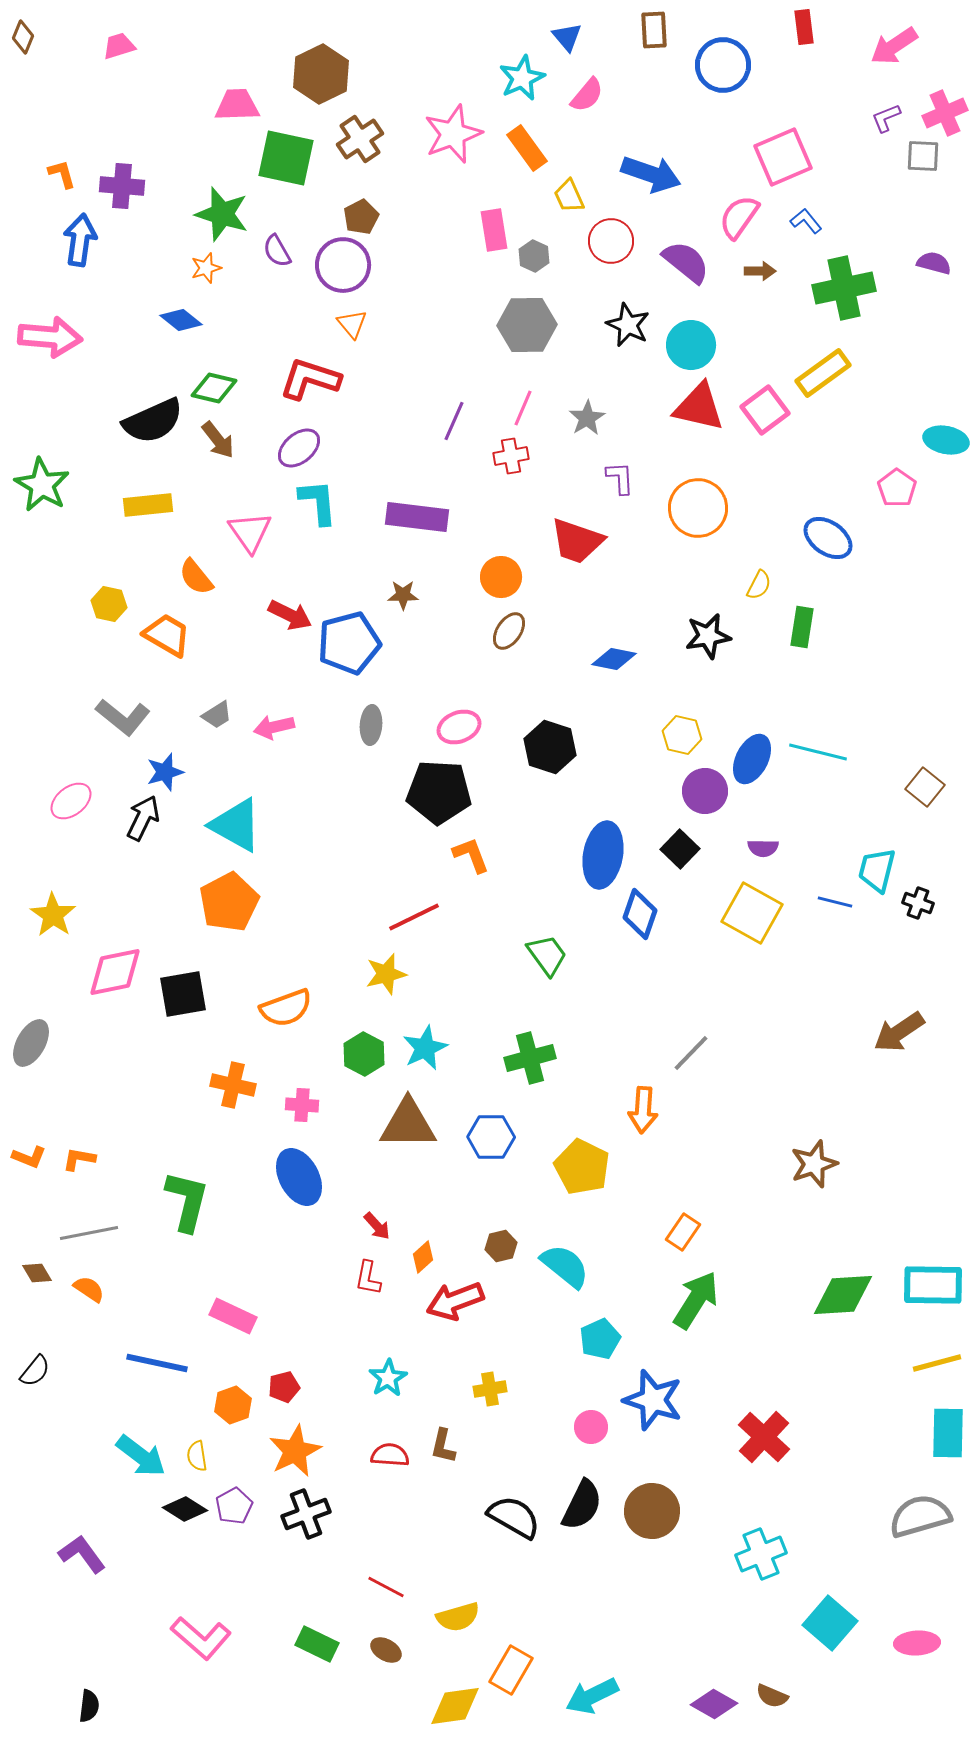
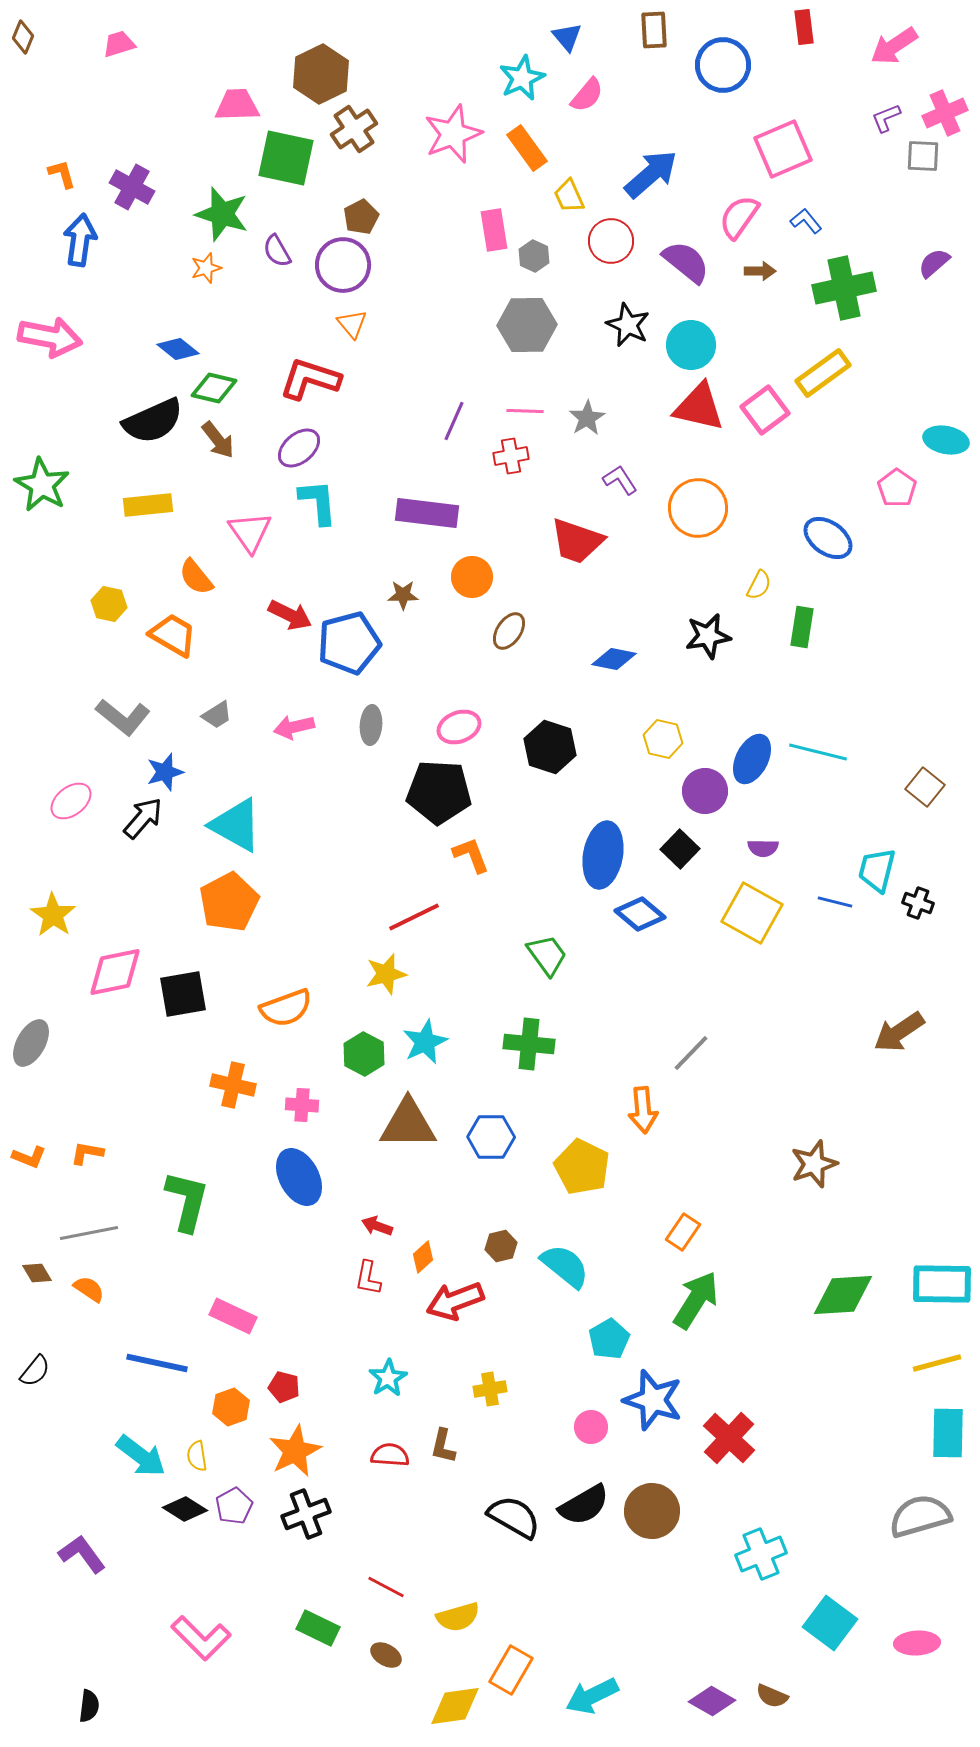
pink trapezoid at (119, 46): moved 2 px up
brown cross at (360, 139): moved 6 px left, 10 px up
pink square at (783, 157): moved 8 px up
blue arrow at (651, 174): rotated 60 degrees counterclockwise
purple cross at (122, 186): moved 10 px right, 1 px down; rotated 24 degrees clockwise
purple semicircle at (934, 263): rotated 56 degrees counterclockwise
blue diamond at (181, 320): moved 3 px left, 29 px down
pink arrow at (50, 337): rotated 6 degrees clockwise
pink line at (523, 408): moved 2 px right, 3 px down; rotated 69 degrees clockwise
purple L-shape at (620, 478): moved 2 px down; rotated 30 degrees counterclockwise
purple rectangle at (417, 517): moved 10 px right, 4 px up
orange circle at (501, 577): moved 29 px left
orange trapezoid at (167, 635): moved 6 px right
pink arrow at (274, 727): moved 20 px right
yellow hexagon at (682, 735): moved 19 px left, 4 px down
black arrow at (143, 818): rotated 15 degrees clockwise
blue diamond at (640, 914): rotated 69 degrees counterclockwise
cyan star at (425, 1048): moved 6 px up
green cross at (530, 1058): moved 1 px left, 14 px up; rotated 21 degrees clockwise
orange arrow at (643, 1110): rotated 9 degrees counterclockwise
orange L-shape at (79, 1159): moved 8 px right, 6 px up
red arrow at (377, 1226): rotated 152 degrees clockwise
cyan rectangle at (933, 1285): moved 9 px right, 1 px up
cyan pentagon at (600, 1339): moved 9 px right; rotated 6 degrees counterclockwise
red pentagon at (284, 1387): rotated 28 degrees clockwise
orange hexagon at (233, 1405): moved 2 px left, 2 px down
red cross at (764, 1437): moved 35 px left, 1 px down
black semicircle at (582, 1505): moved 2 px right; rotated 34 degrees clockwise
cyan square at (830, 1623): rotated 4 degrees counterclockwise
pink L-shape at (201, 1638): rotated 4 degrees clockwise
green rectangle at (317, 1644): moved 1 px right, 16 px up
brown ellipse at (386, 1650): moved 5 px down
purple diamond at (714, 1704): moved 2 px left, 3 px up
